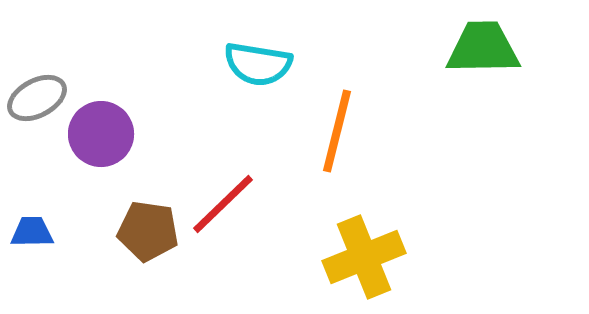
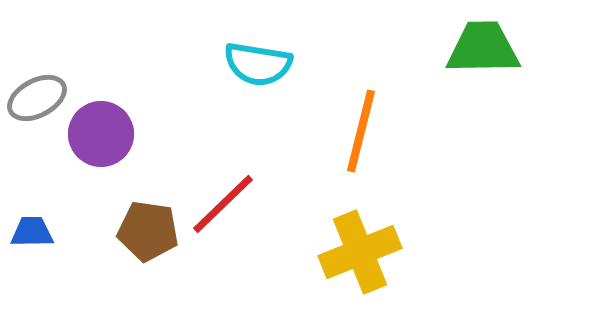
orange line: moved 24 px right
yellow cross: moved 4 px left, 5 px up
